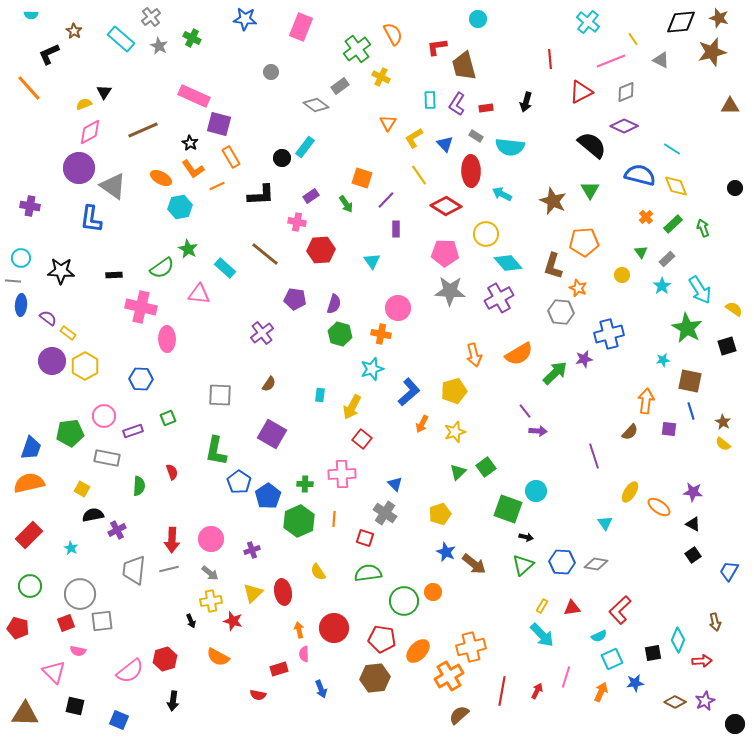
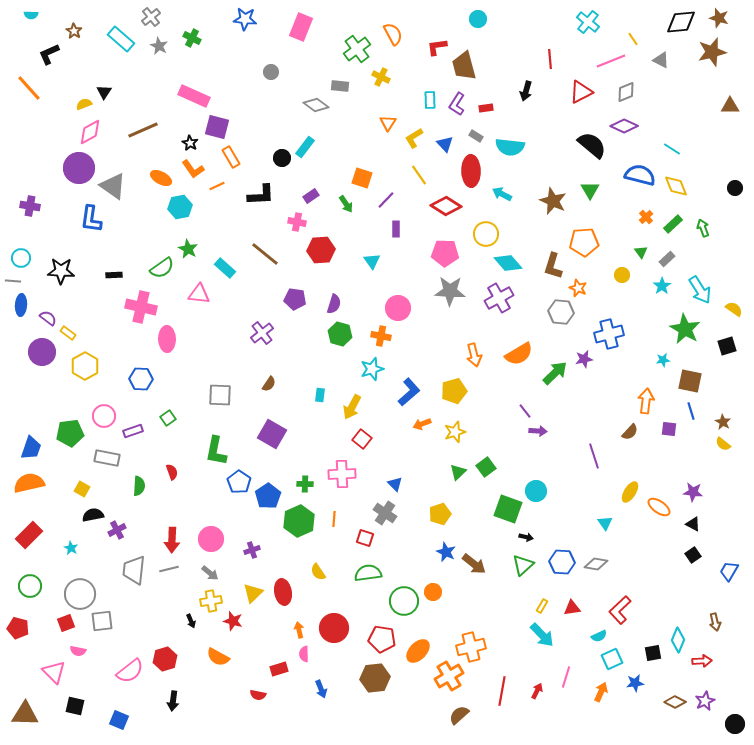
gray rectangle at (340, 86): rotated 42 degrees clockwise
black arrow at (526, 102): moved 11 px up
purple square at (219, 124): moved 2 px left, 3 px down
green star at (687, 328): moved 2 px left, 1 px down
orange cross at (381, 334): moved 2 px down
purple circle at (52, 361): moved 10 px left, 9 px up
green square at (168, 418): rotated 14 degrees counterclockwise
orange arrow at (422, 424): rotated 42 degrees clockwise
